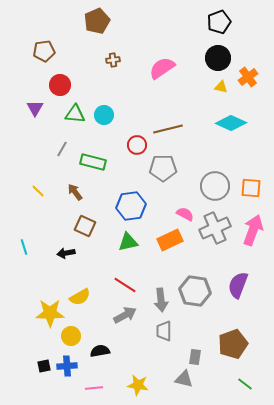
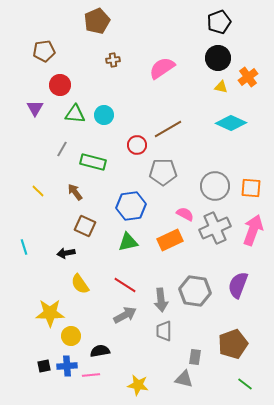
brown line at (168, 129): rotated 16 degrees counterclockwise
gray pentagon at (163, 168): moved 4 px down
yellow semicircle at (80, 297): moved 13 px up; rotated 85 degrees clockwise
pink line at (94, 388): moved 3 px left, 13 px up
